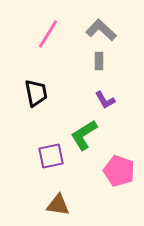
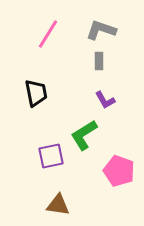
gray L-shape: rotated 24 degrees counterclockwise
